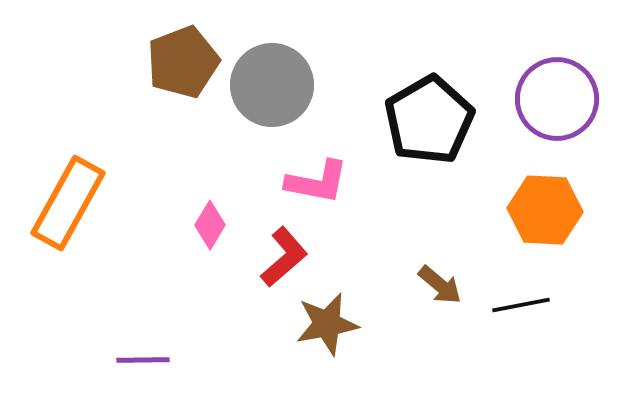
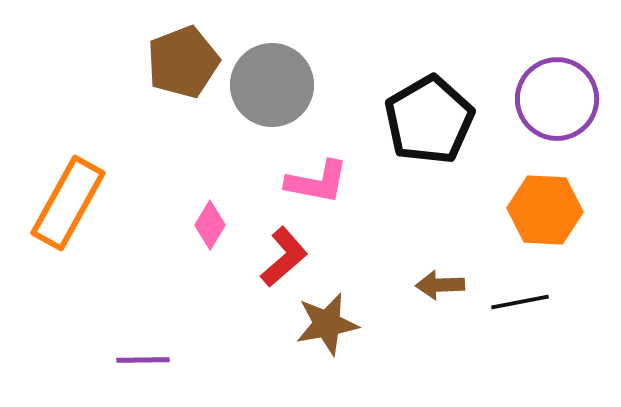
brown arrow: rotated 138 degrees clockwise
black line: moved 1 px left, 3 px up
